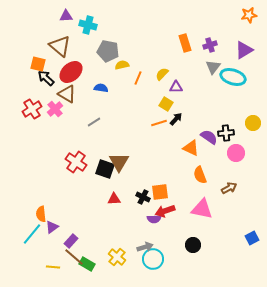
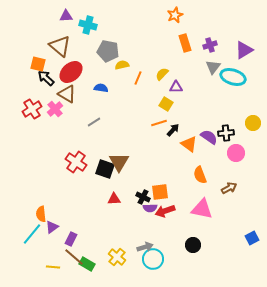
orange star at (249, 15): moved 74 px left; rotated 14 degrees counterclockwise
black arrow at (176, 119): moved 3 px left, 11 px down
orange triangle at (191, 148): moved 2 px left, 4 px up; rotated 12 degrees clockwise
purple semicircle at (154, 219): moved 4 px left, 11 px up
purple rectangle at (71, 241): moved 2 px up; rotated 16 degrees counterclockwise
